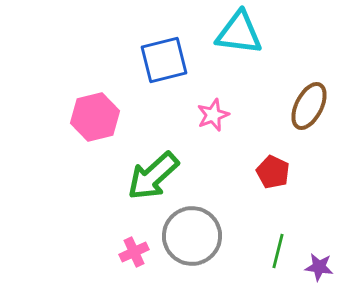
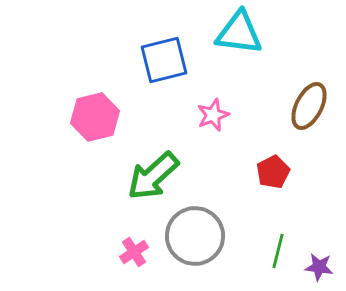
red pentagon: rotated 20 degrees clockwise
gray circle: moved 3 px right
pink cross: rotated 8 degrees counterclockwise
